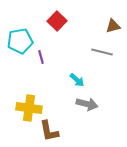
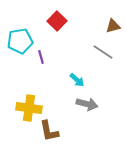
gray line: moved 1 px right; rotated 20 degrees clockwise
